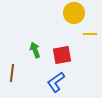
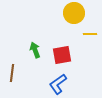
blue L-shape: moved 2 px right, 2 px down
